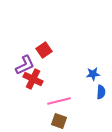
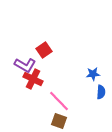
purple L-shape: rotated 55 degrees clockwise
pink line: rotated 60 degrees clockwise
